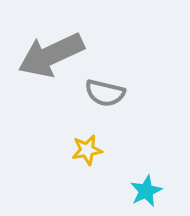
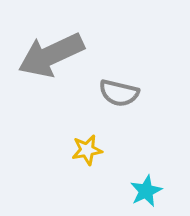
gray semicircle: moved 14 px right
